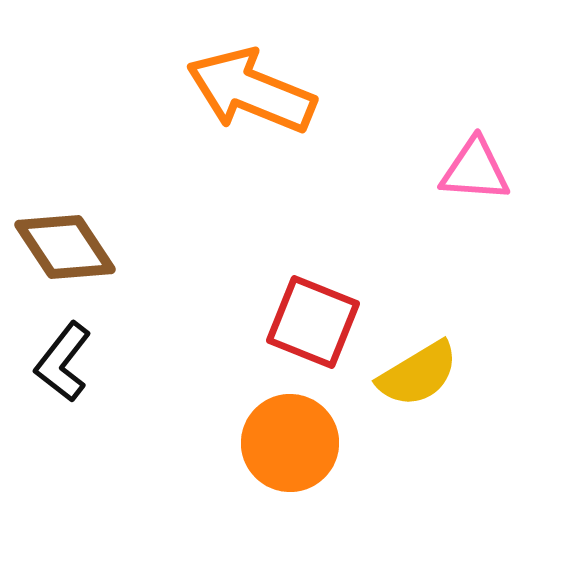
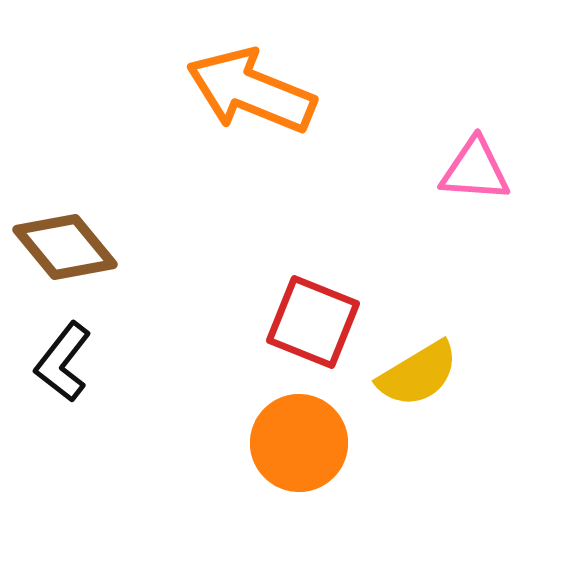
brown diamond: rotated 6 degrees counterclockwise
orange circle: moved 9 px right
